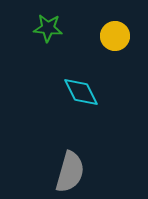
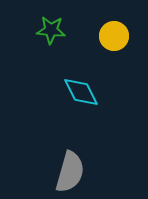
green star: moved 3 px right, 2 px down
yellow circle: moved 1 px left
